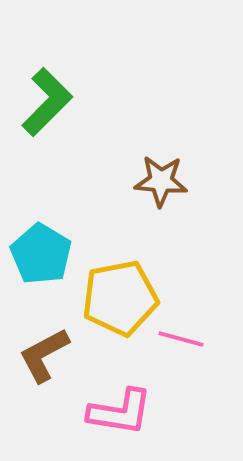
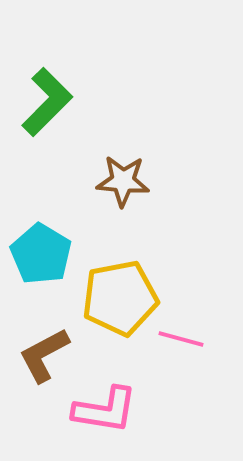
brown star: moved 38 px left
pink L-shape: moved 15 px left, 2 px up
